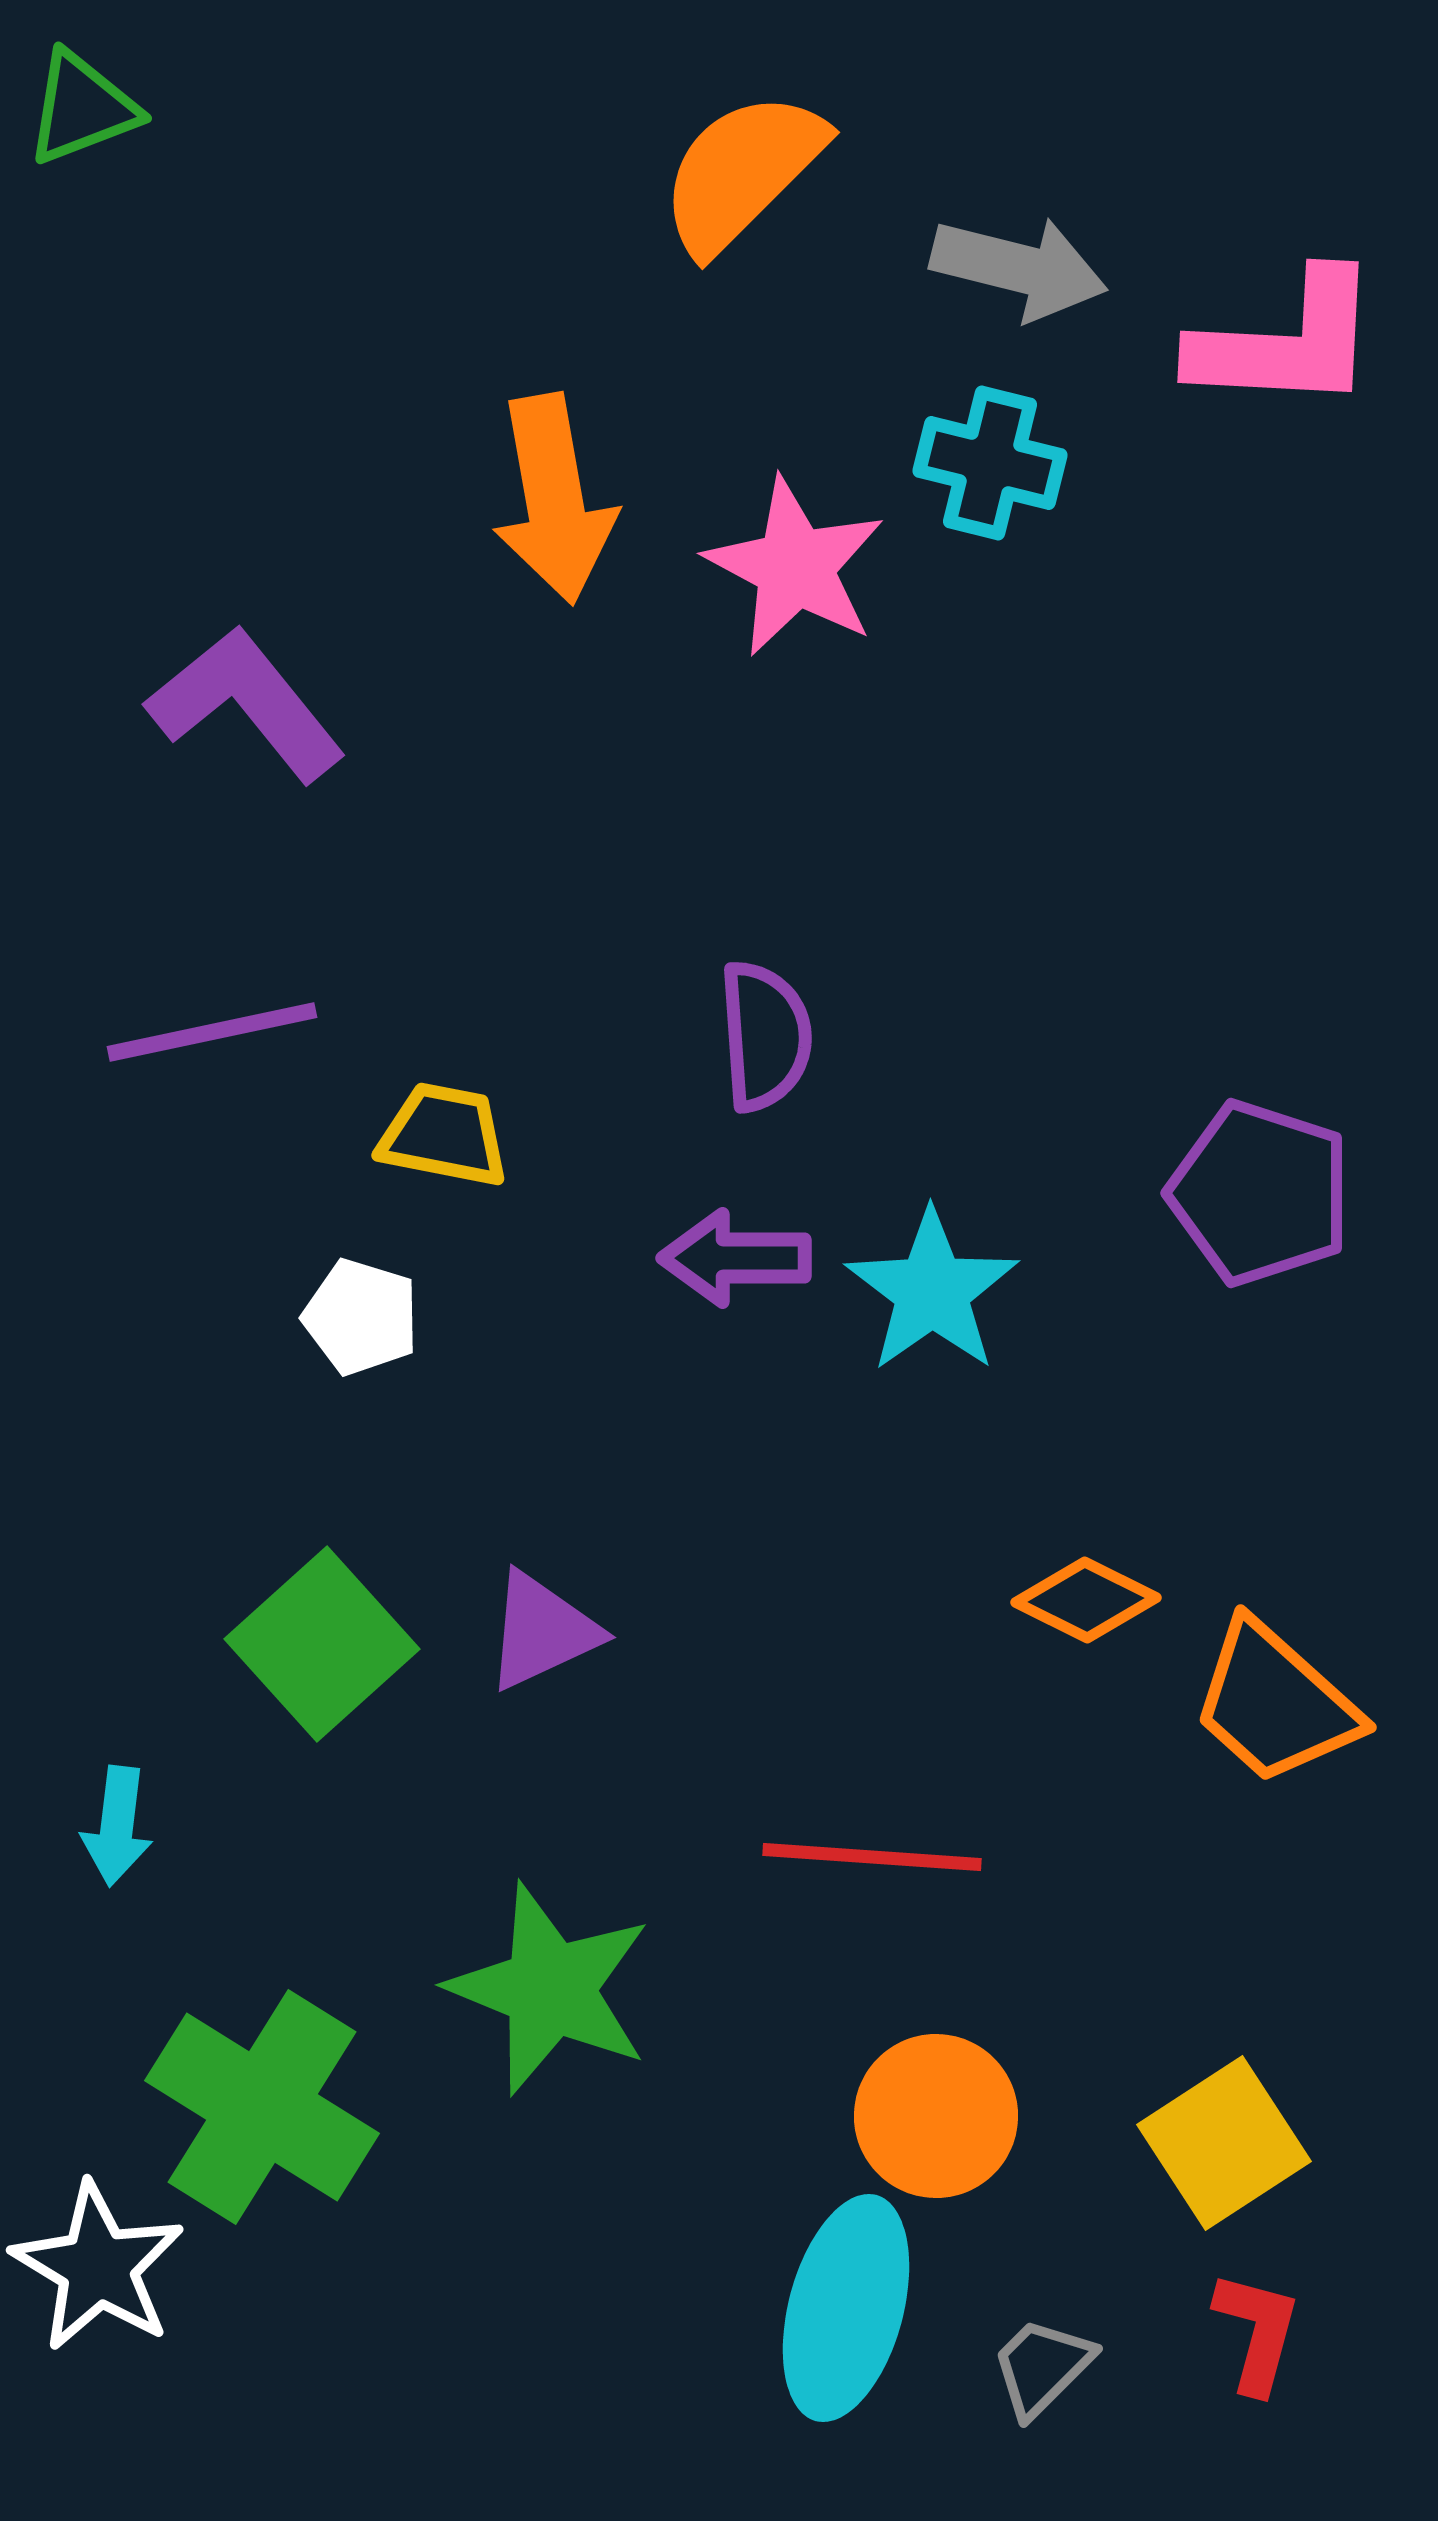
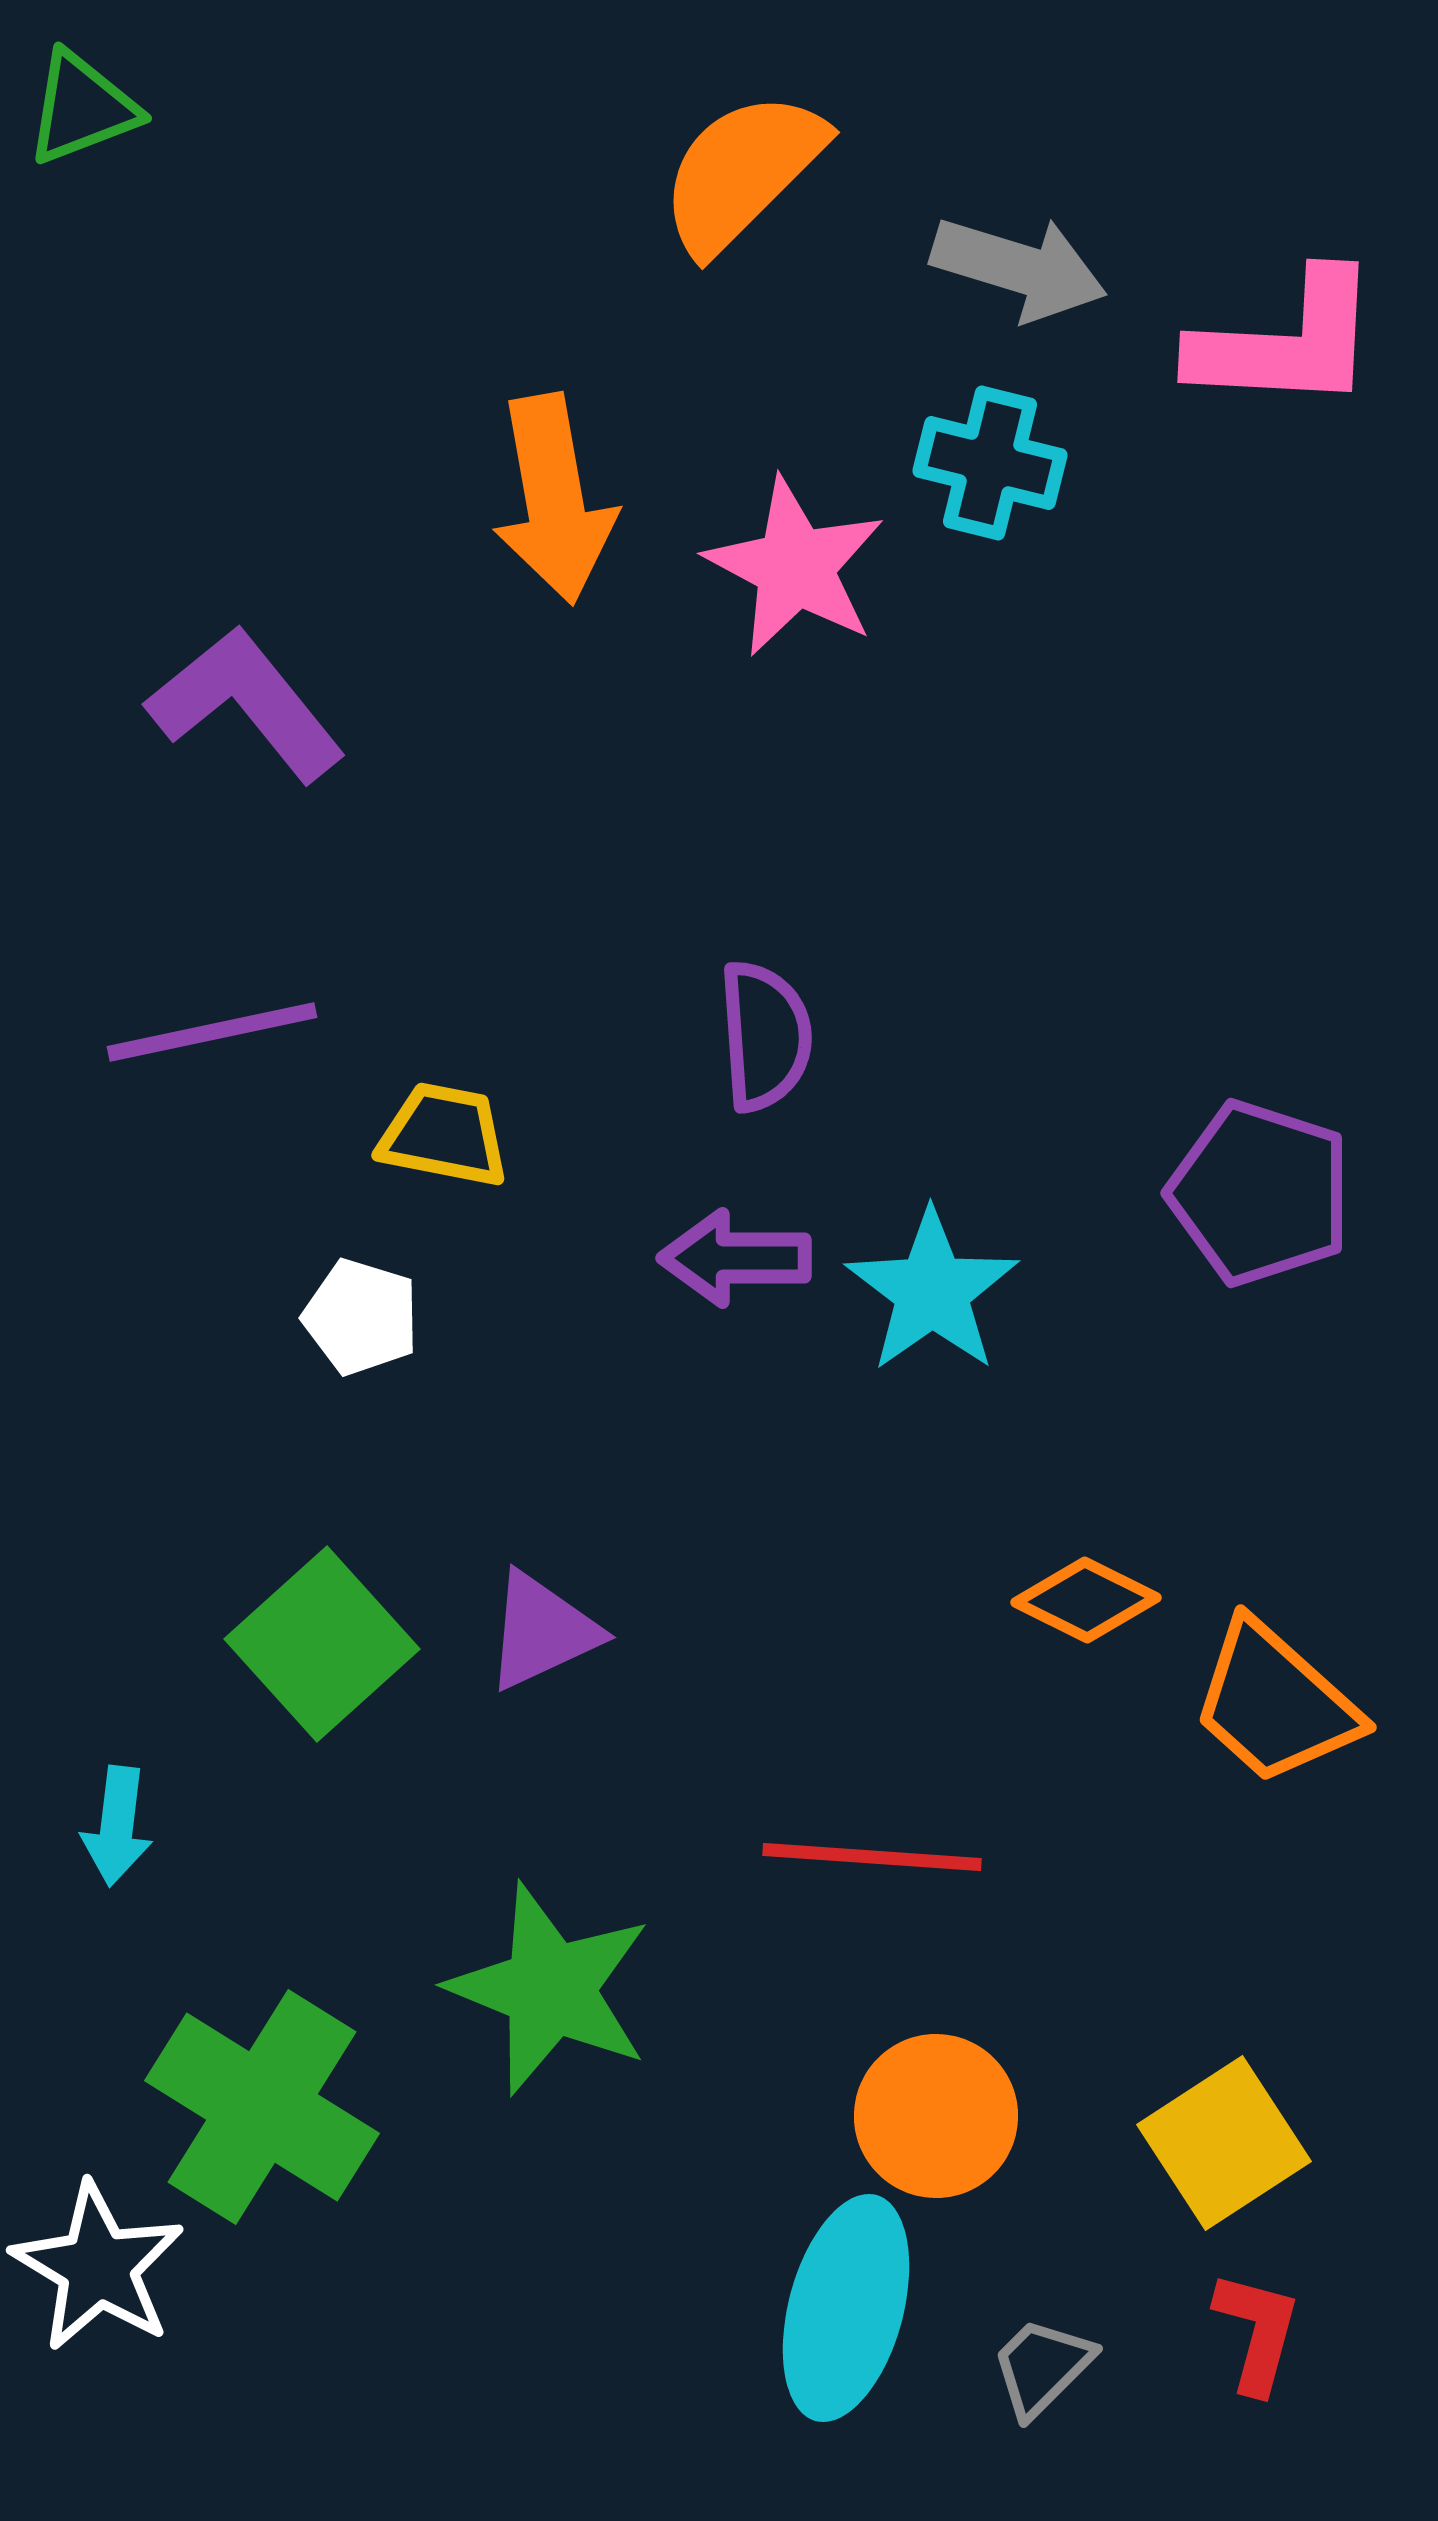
gray arrow: rotated 3 degrees clockwise
